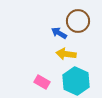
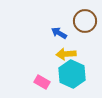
brown circle: moved 7 px right
yellow arrow: rotated 12 degrees counterclockwise
cyan hexagon: moved 4 px left, 7 px up
